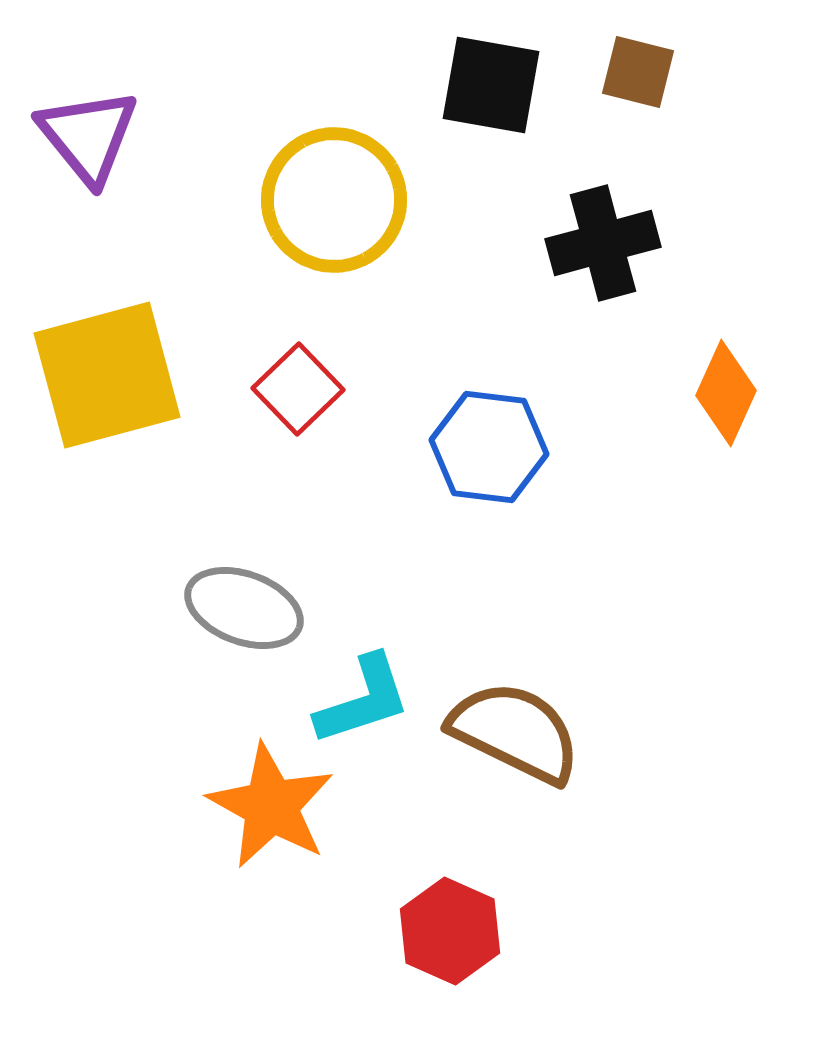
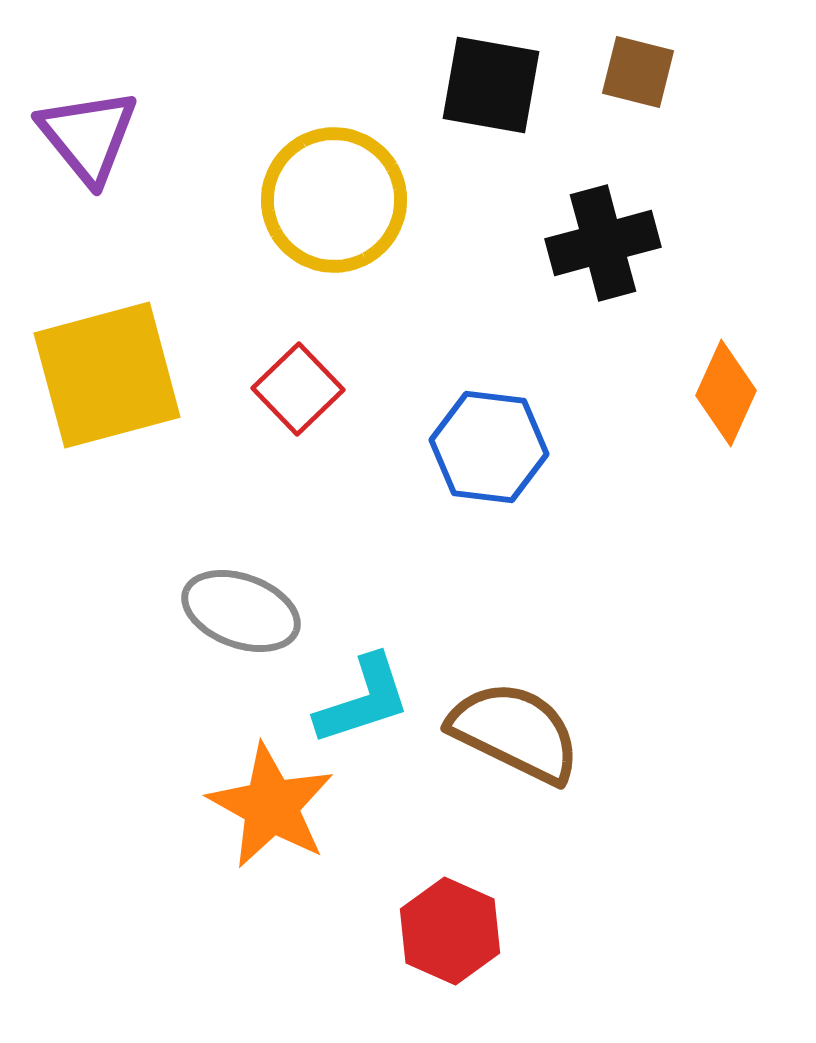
gray ellipse: moved 3 px left, 3 px down
